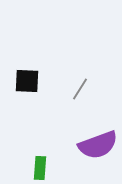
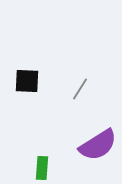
purple semicircle: rotated 12 degrees counterclockwise
green rectangle: moved 2 px right
